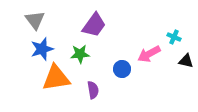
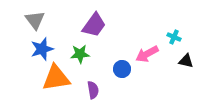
pink arrow: moved 2 px left
